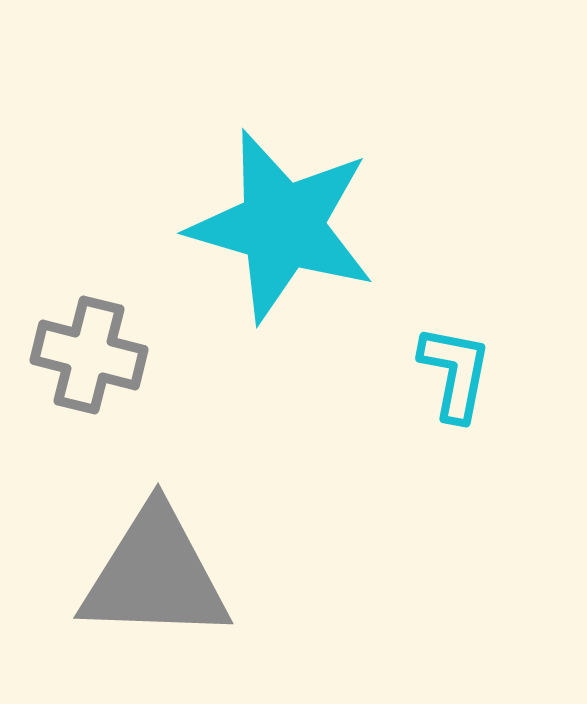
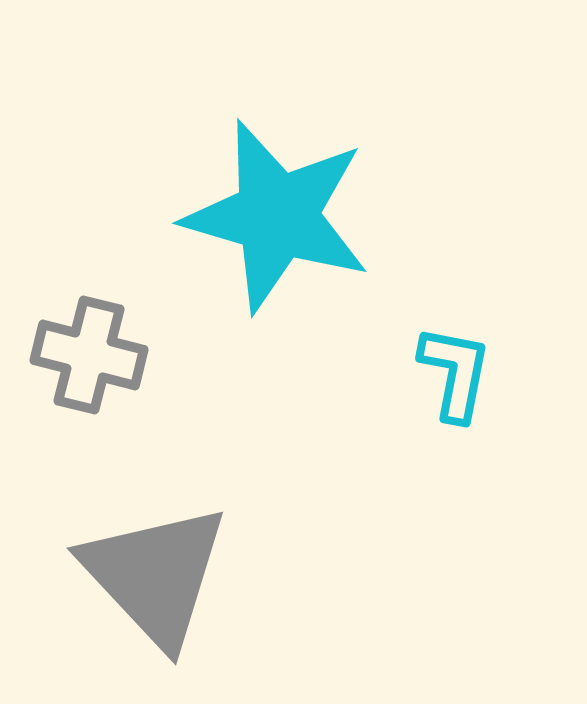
cyan star: moved 5 px left, 10 px up
gray triangle: rotated 45 degrees clockwise
